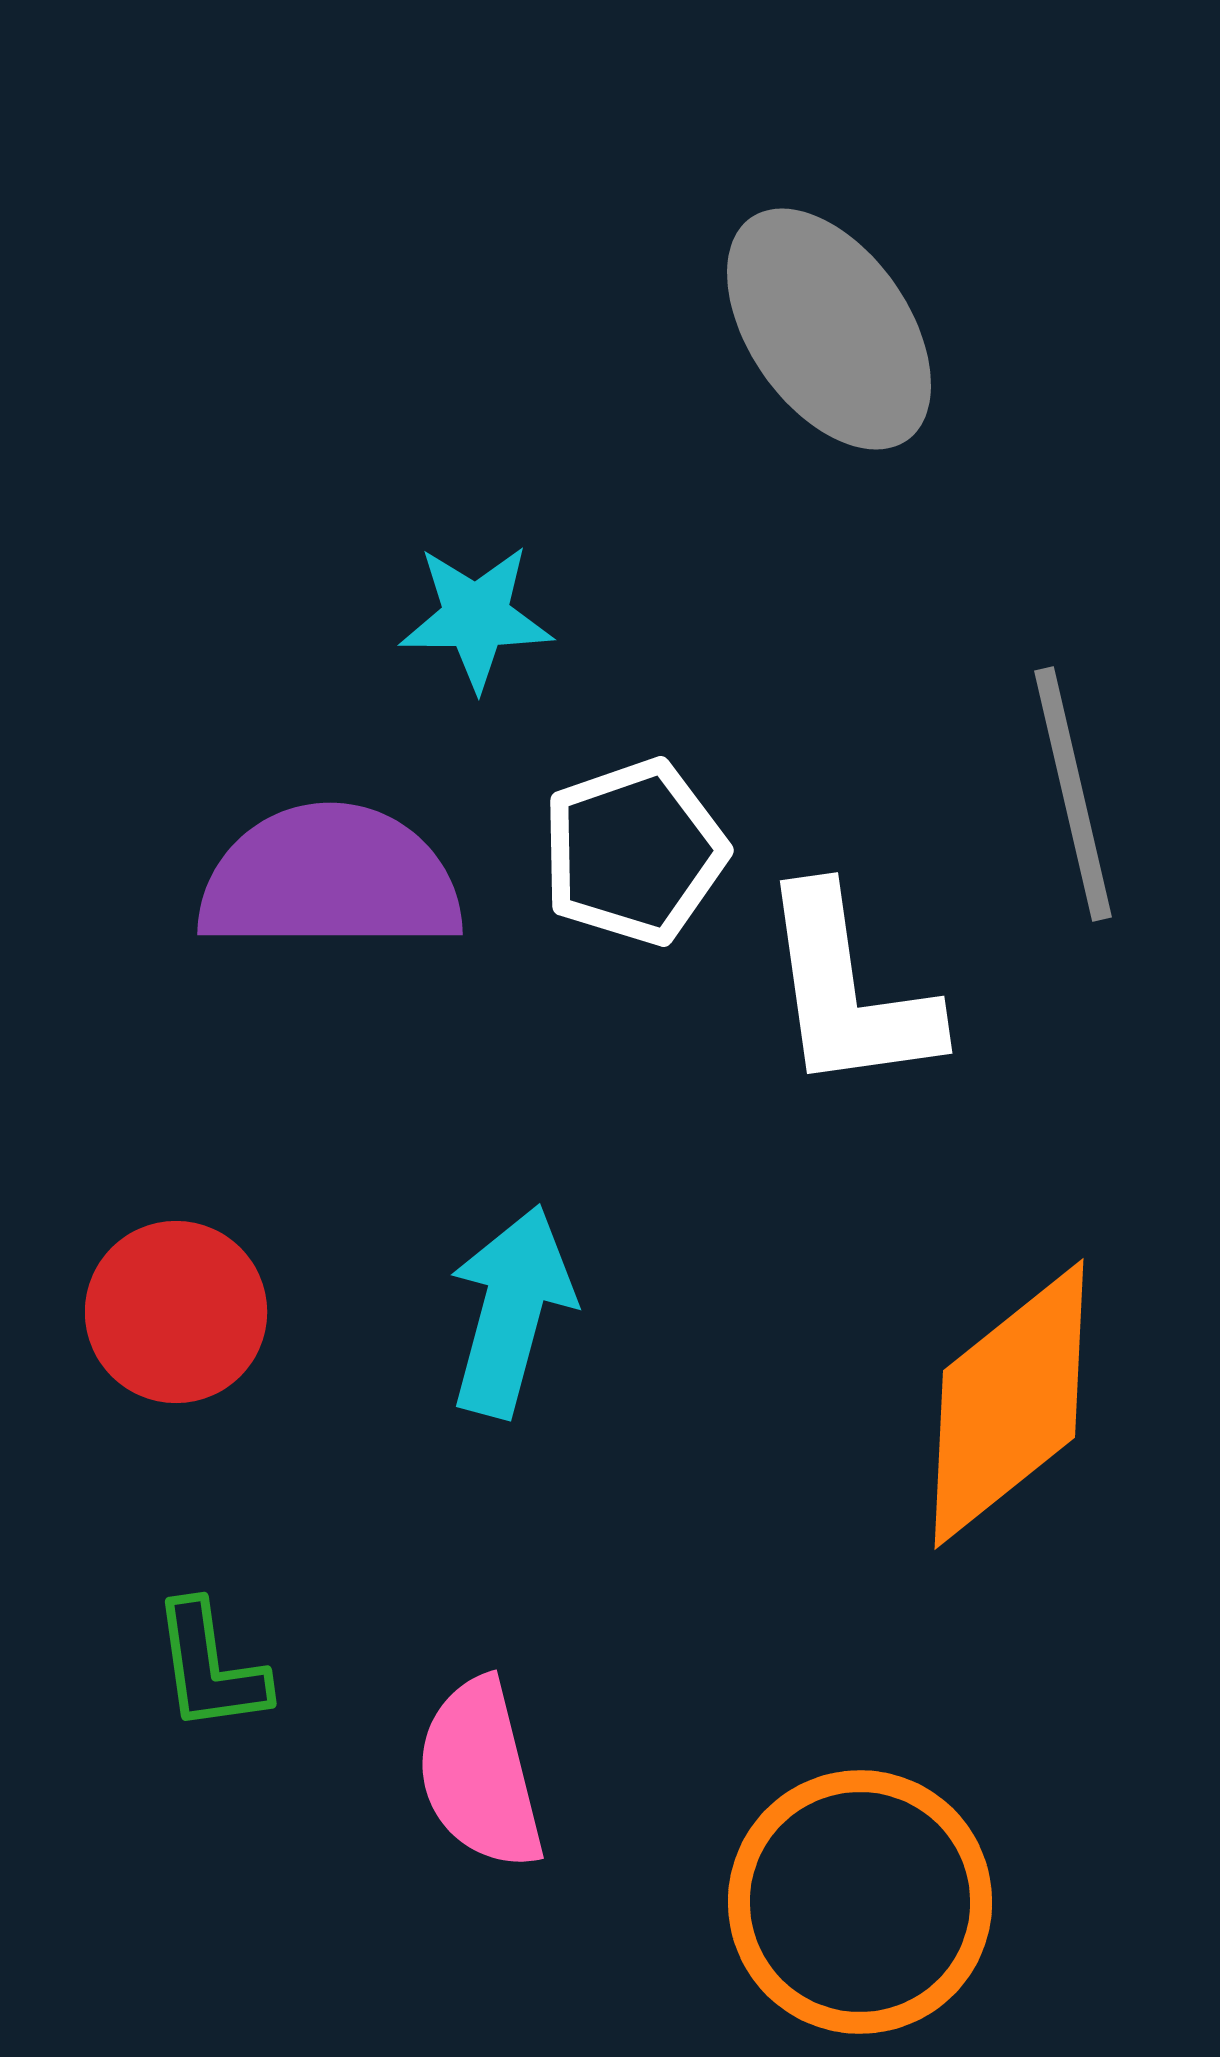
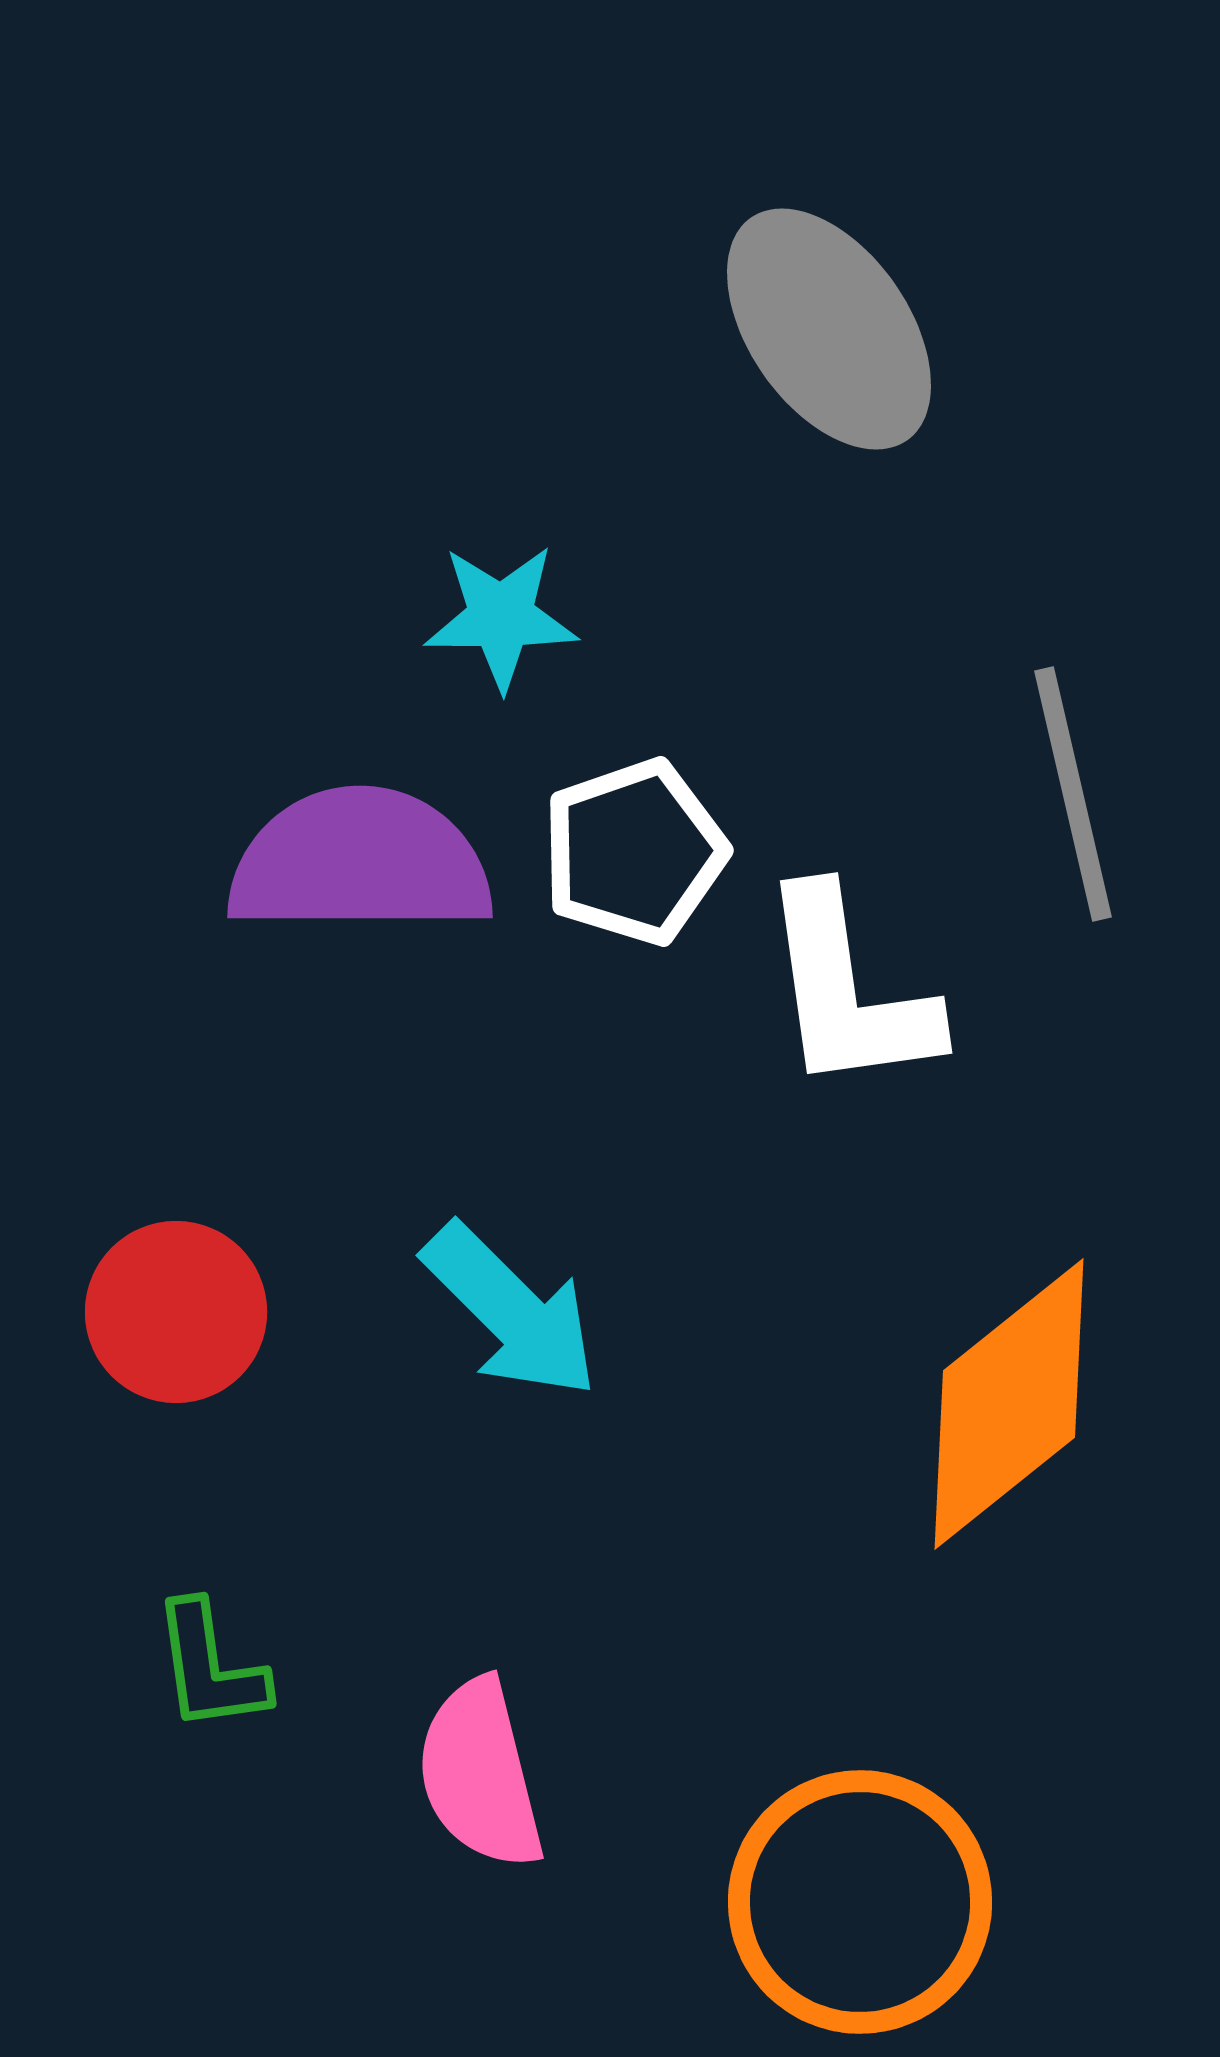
cyan star: moved 25 px right
purple semicircle: moved 30 px right, 17 px up
cyan arrow: rotated 120 degrees clockwise
